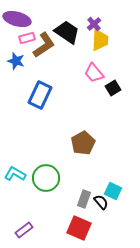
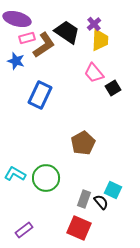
cyan square: moved 1 px up
